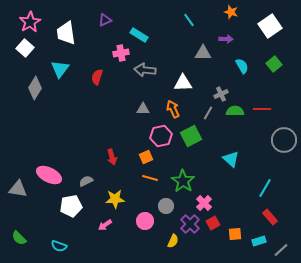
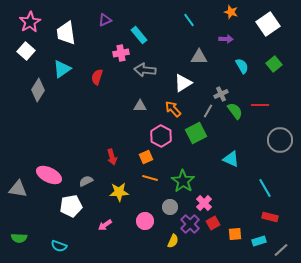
white square at (270, 26): moved 2 px left, 2 px up
cyan rectangle at (139, 35): rotated 18 degrees clockwise
white square at (25, 48): moved 1 px right, 3 px down
gray triangle at (203, 53): moved 4 px left, 4 px down
cyan triangle at (60, 69): moved 2 px right; rotated 18 degrees clockwise
white triangle at (183, 83): rotated 30 degrees counterclockwise
gray diamond at (35, 88): moved 3 px right, 2 px down
gray triangle at (143, 109): moved 3 px left, 3 px up
orange arrow at (173, 109): rotated 18 degrees counterclockwise
red line at (262, 109): moved 2 px left, 4 px up
green semicircle at (235, 111): rotated 54 degrees clockwise
gray line at (208, 113): moved 2 px up
pink hexagon at (161, 136): rotated 20 degrees counterclockwise
green square at (191, 136): moved 5 px right, 3 px up
gray circle at (284, 140): moved 4 px left
cyan triangle at (231, 159): rotated 18 degrees counterclockwise
cyan line at (265, 188): rotated 60 degrees counterclockwise
yellow star at (115, 199): moved 4 px right, 7 px up
gray circle at (166, 206): moved 4 px right, 1 px down
red rectangle at (270, 217): rotated 35 degrees counterclockwise
green semicircle at (19, 238): rotated 42 degrees counterclockwise
